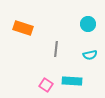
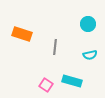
orange rectangle: moved 1 px left, 6 px down
gray line: moved 1 px left, 2 px up
cyan rectangle: rotated 12 degrees clockwise
